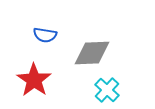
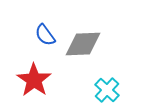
blue semicircle: rotated 45 degrees clockwise
gray diamond: moved 9 px left, 9 px up
